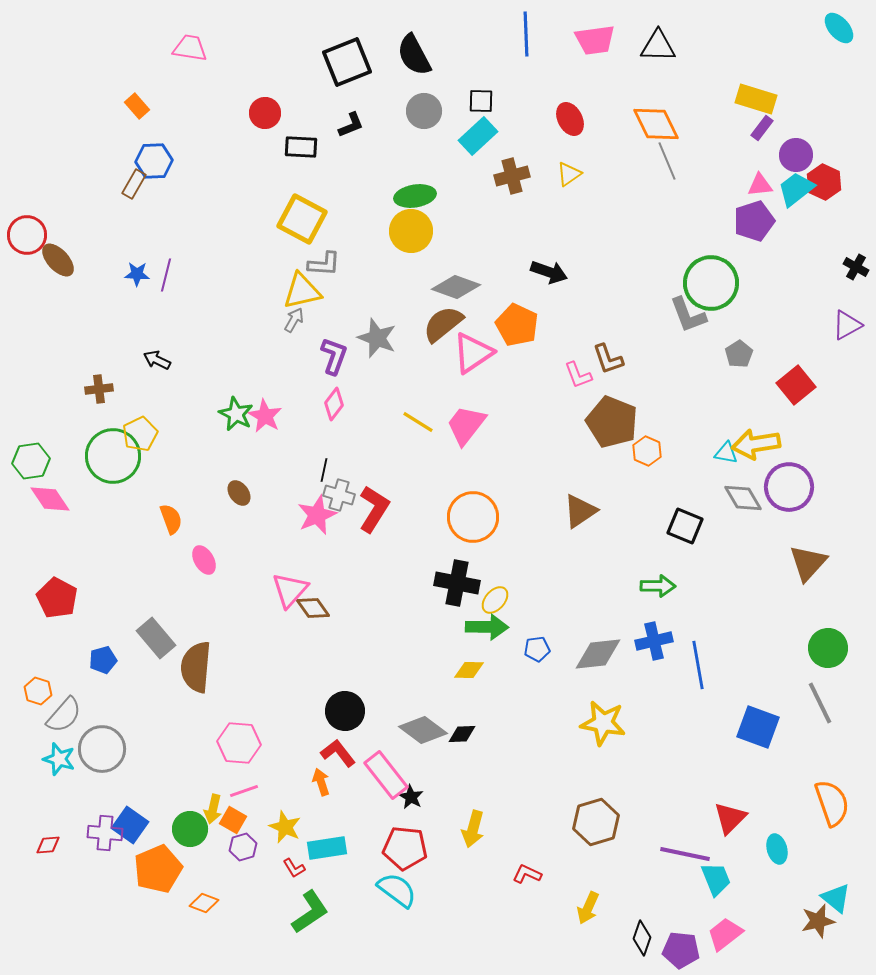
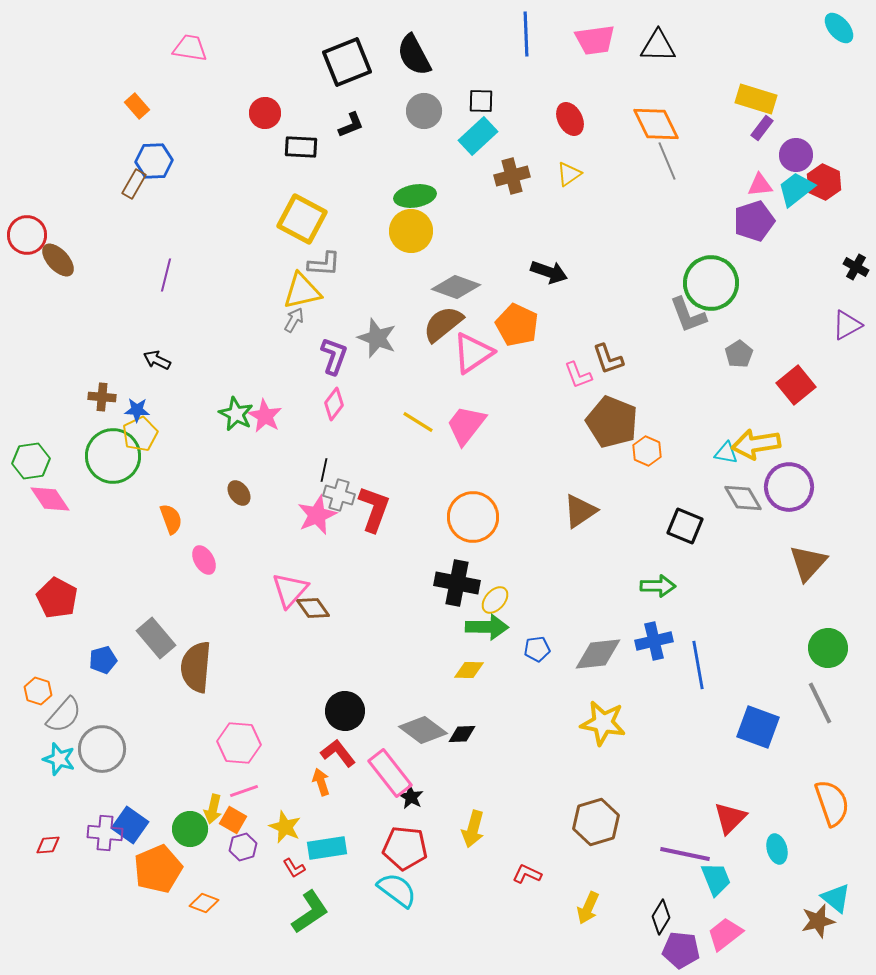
blue star at (137, 274): moved 136 px down
brown cross at (99, 389): moved 3 px right, 8 px down; rotated 12 degrees clockwise
red L-shape at (374, 509): rotated 12 degrees counterclockwise
pink rectangle at (386, 775): moved 4 px right, 2 px up
black diamond at (642, 938): moved 19 px right, 21 px up; rotated 12 degrees clockwise
